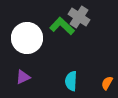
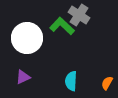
gray cross: moved 2 px up
